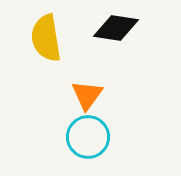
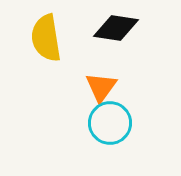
orange triangle: moved 14 px right, 8 px up
cyan circle: moved 22 px right, 14 px up
